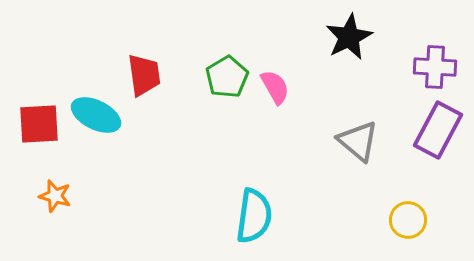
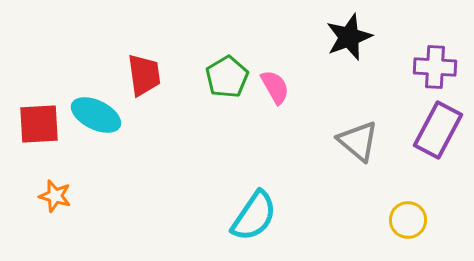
black star: rotated 6 degrees clockwise
cyan semicircle: rotated 26 degrees clockwise
